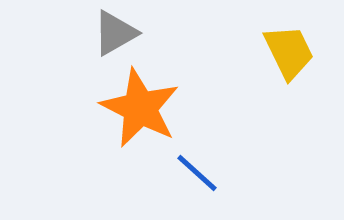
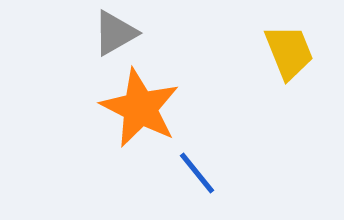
yellow trapezoid: rotated 4 degrees clockwise
blue line: rotated 9 degrees clockwise
